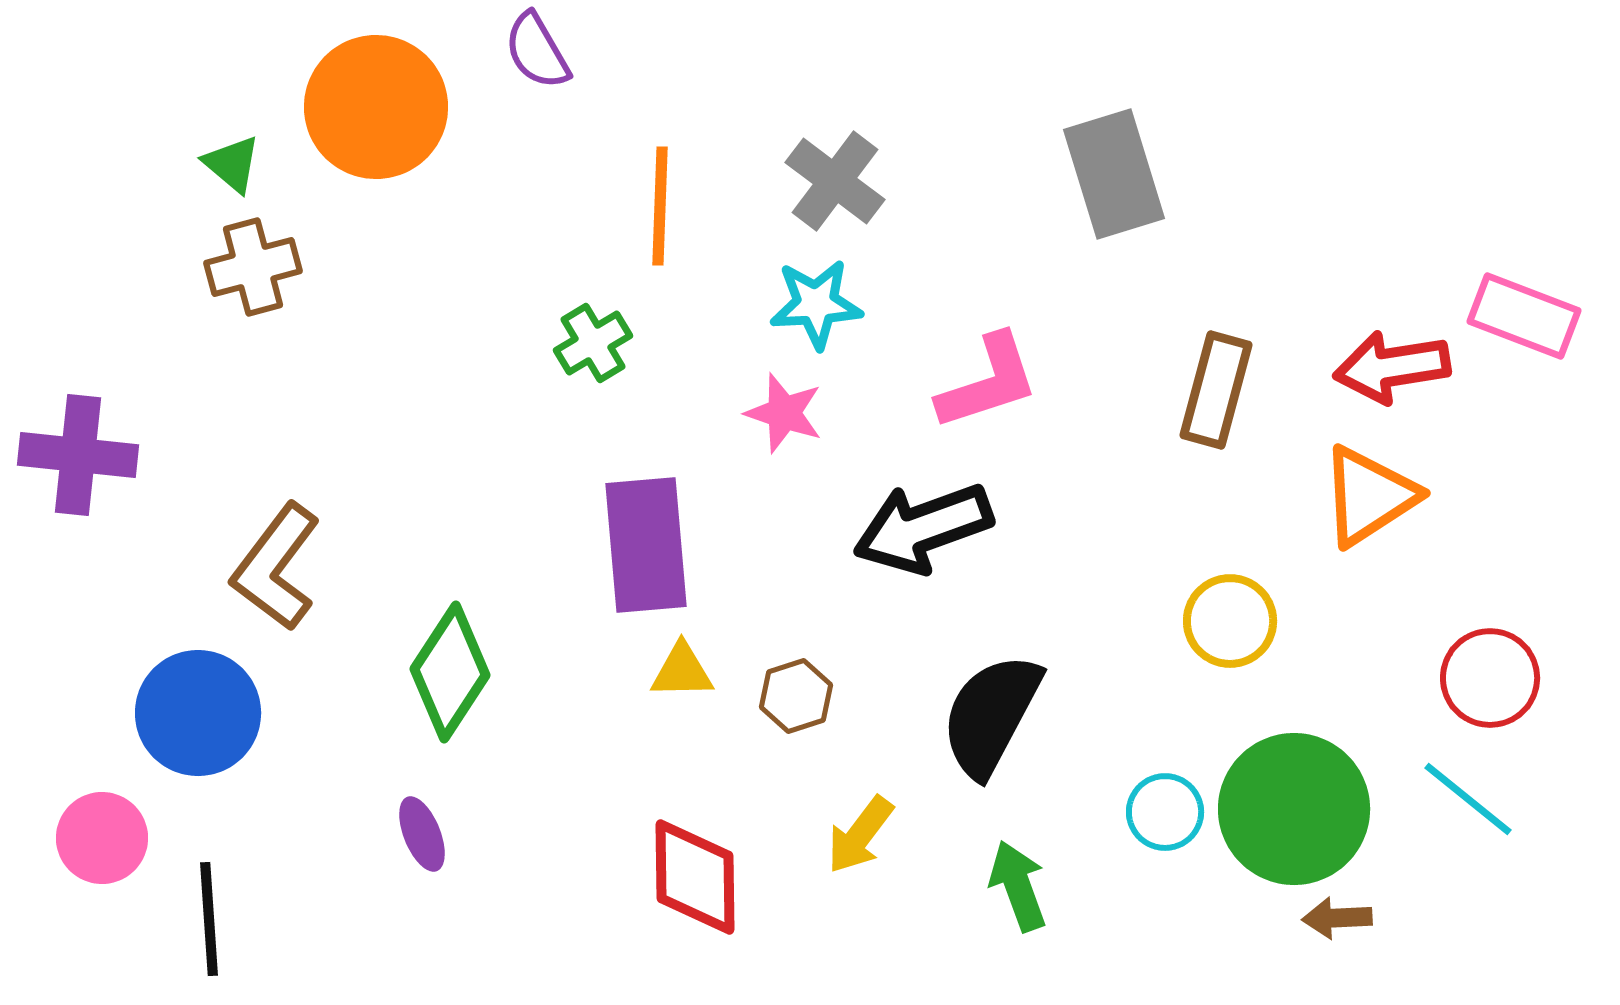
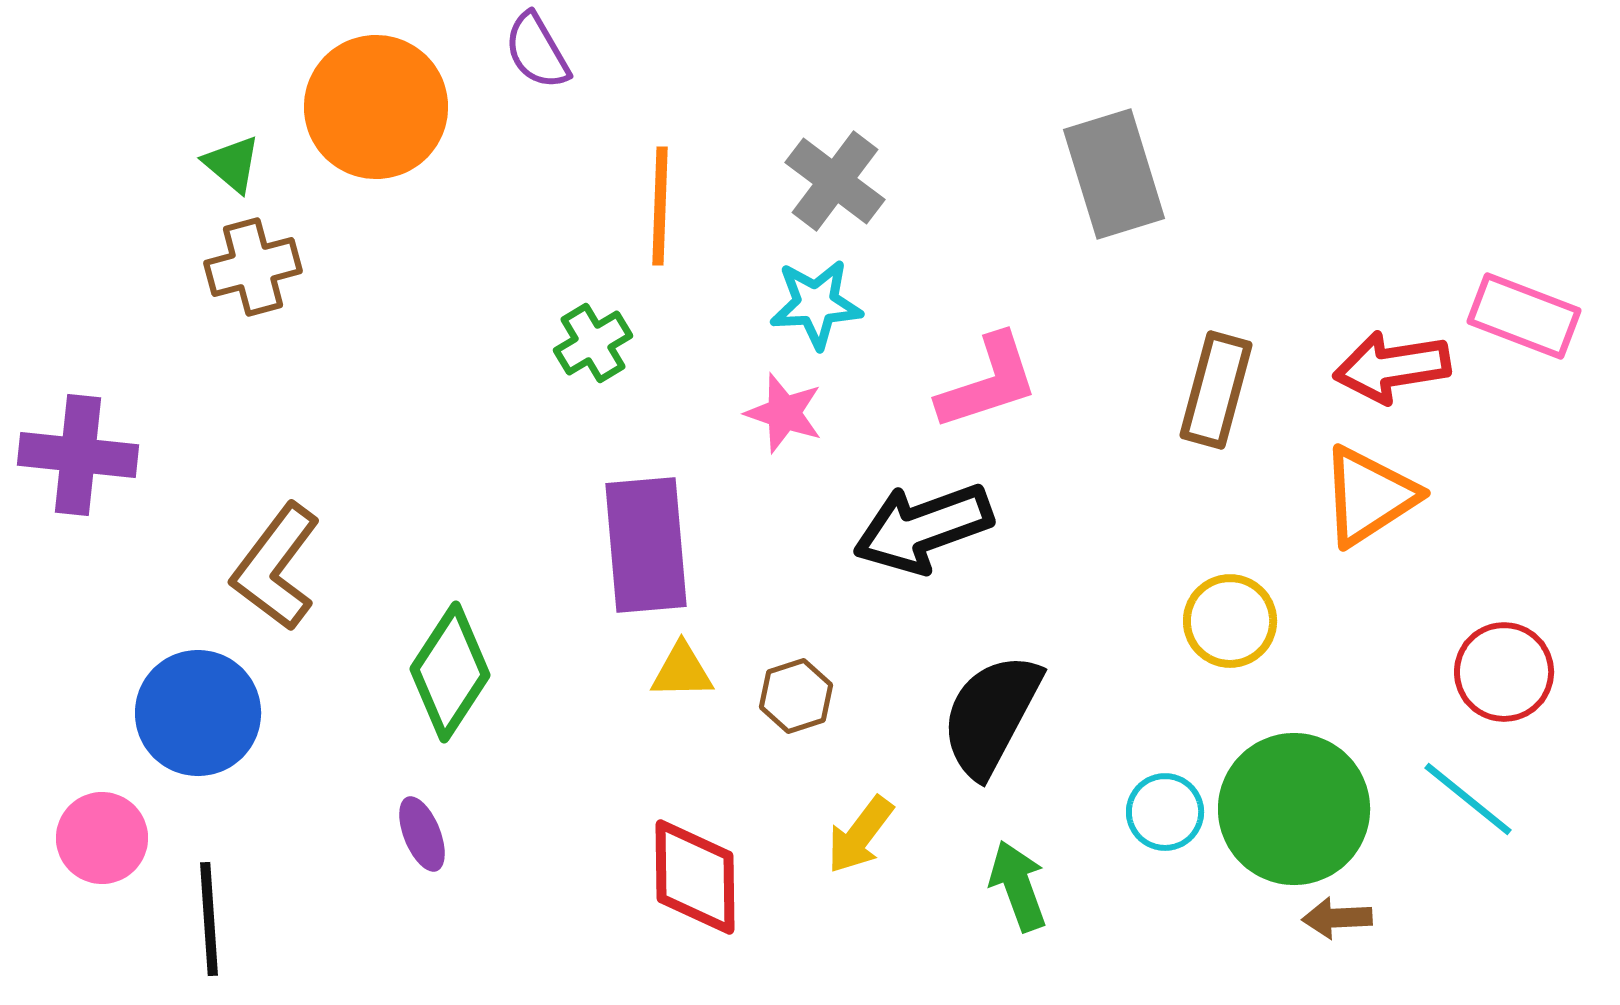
red circle: moved 14 px right, 6 px up
